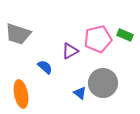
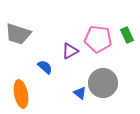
green rectangle: moved 2 px right; rotated 42 degrees clockwise
pink pentagon: rotated 20 degrees clockwise
